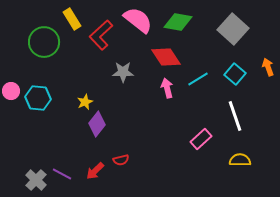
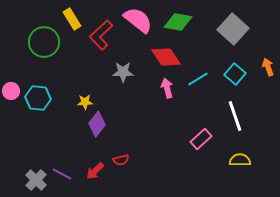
yellow star: rotated 21 degrees clockwise
